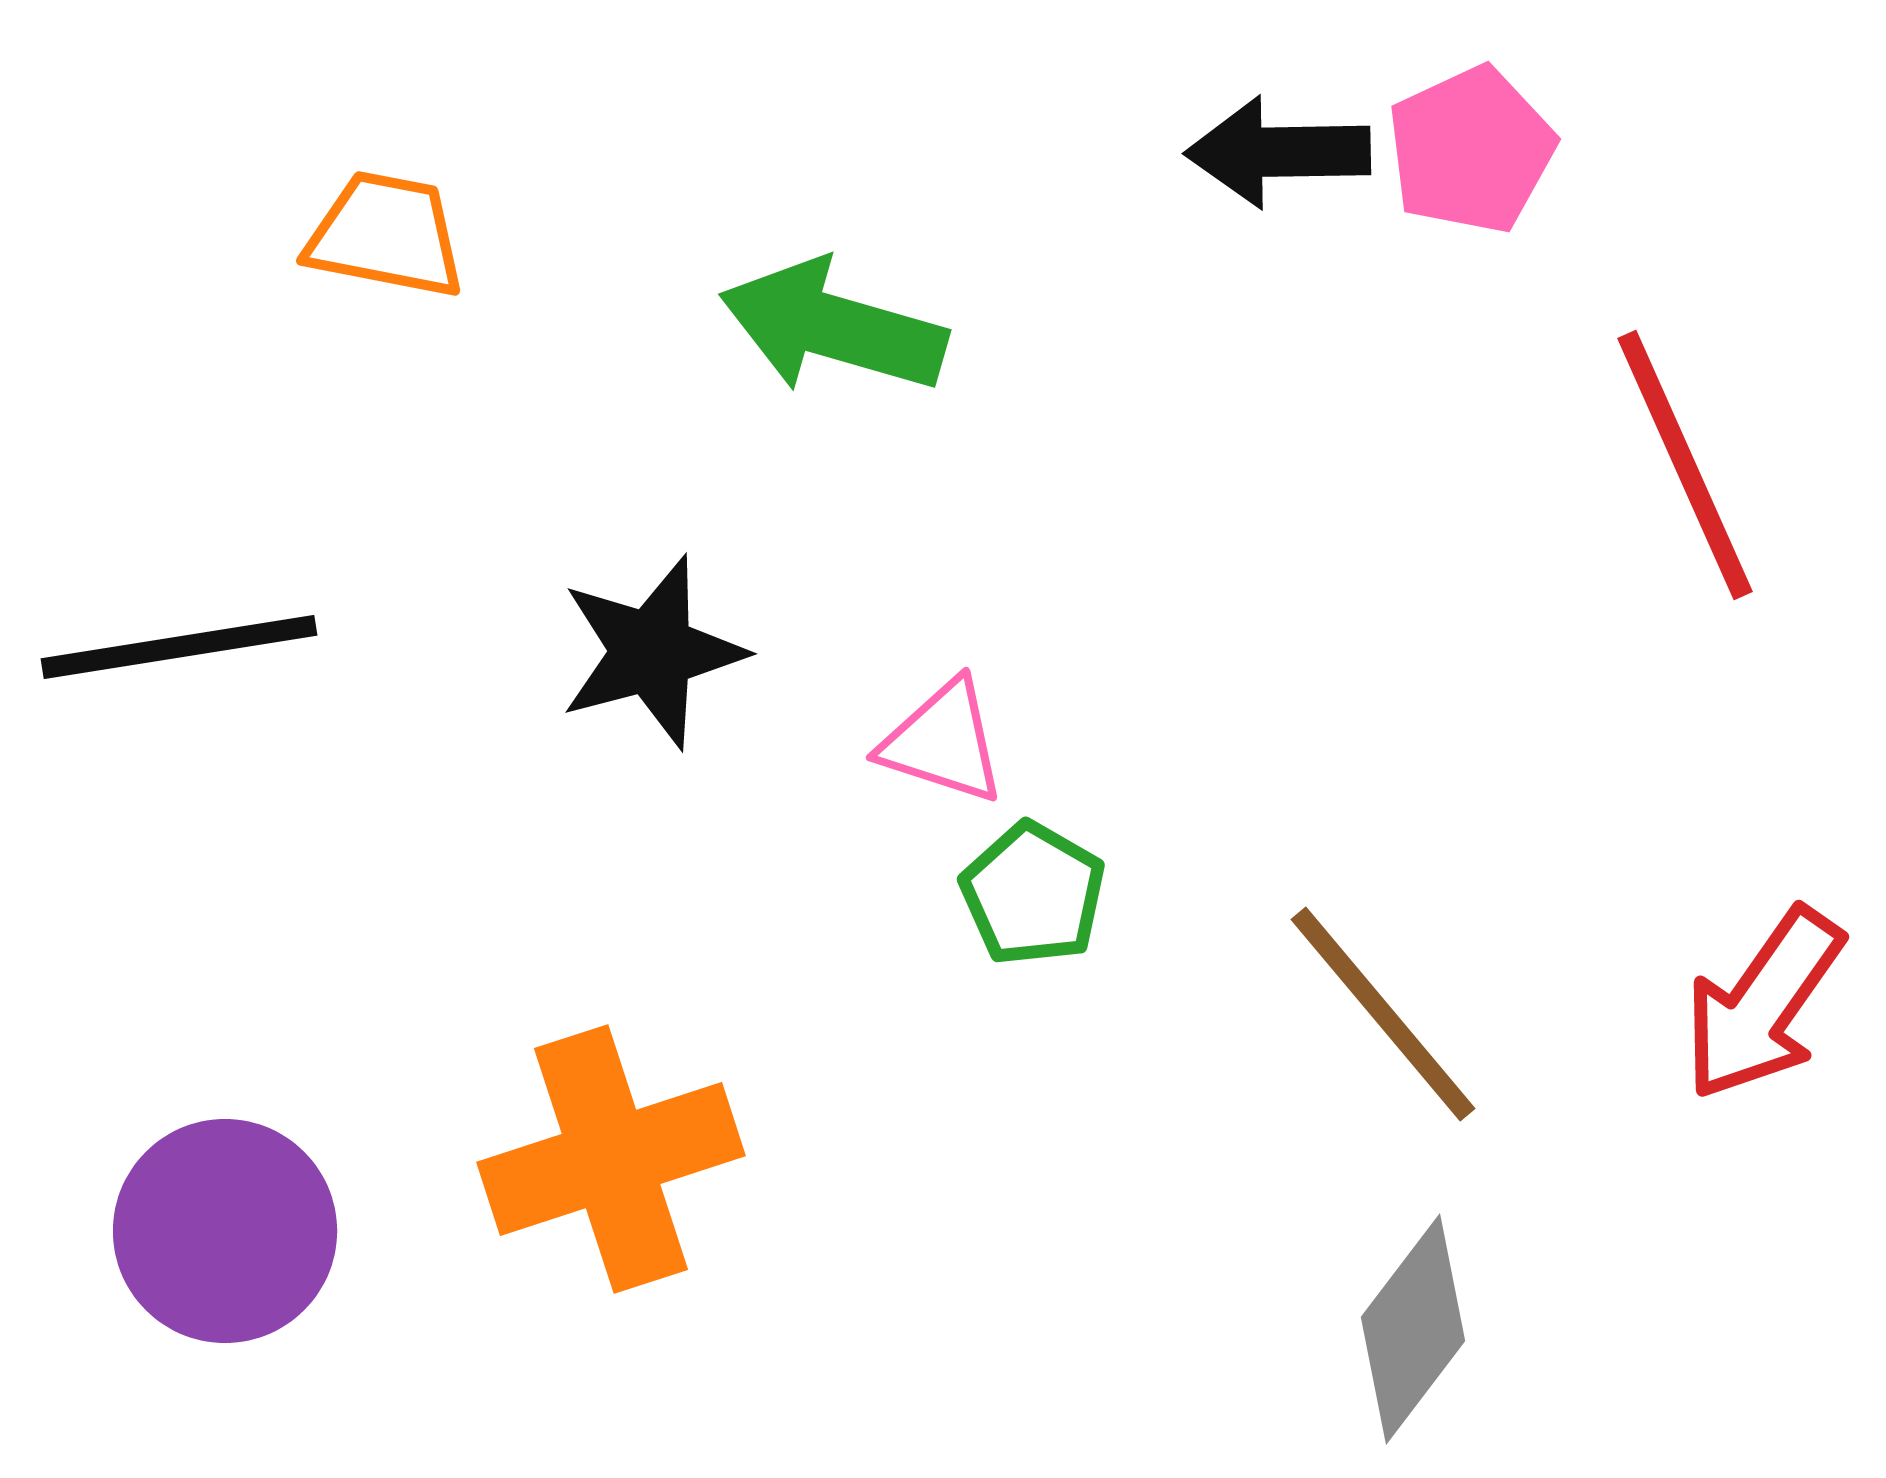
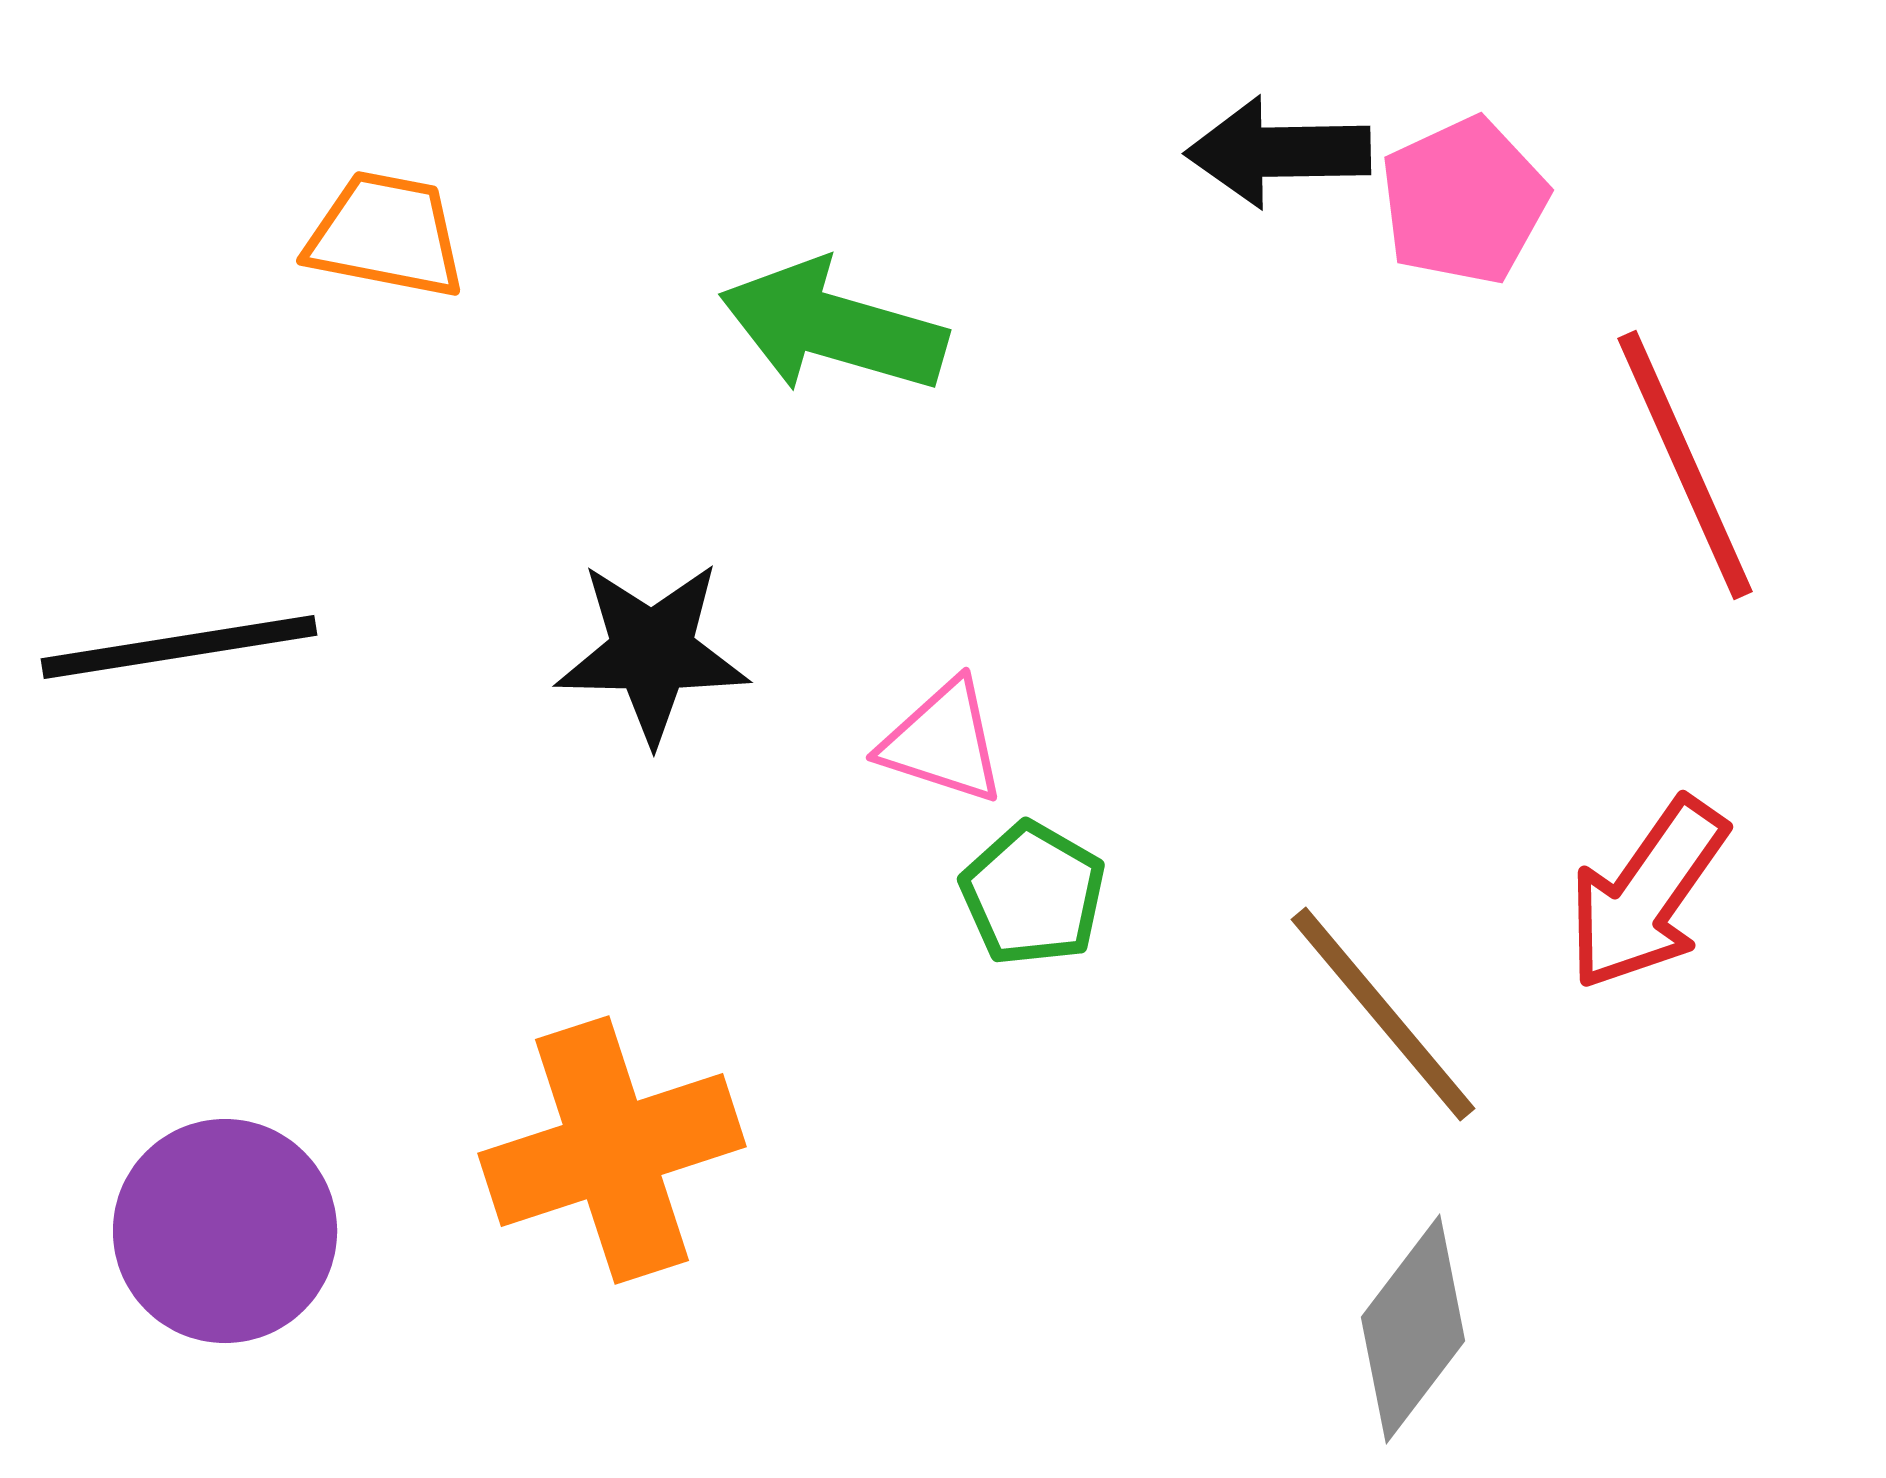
pink pentagon: moved 7 px left, 51 px down
black star: rotated 16 degrees clockwise
red arrow: moved 116 px left, 110 px up
orange cross: moved 1 px right, 9 px up
